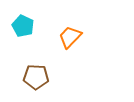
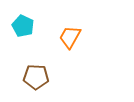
orange trapezoid: rotated 15 degrees counterclockwise
